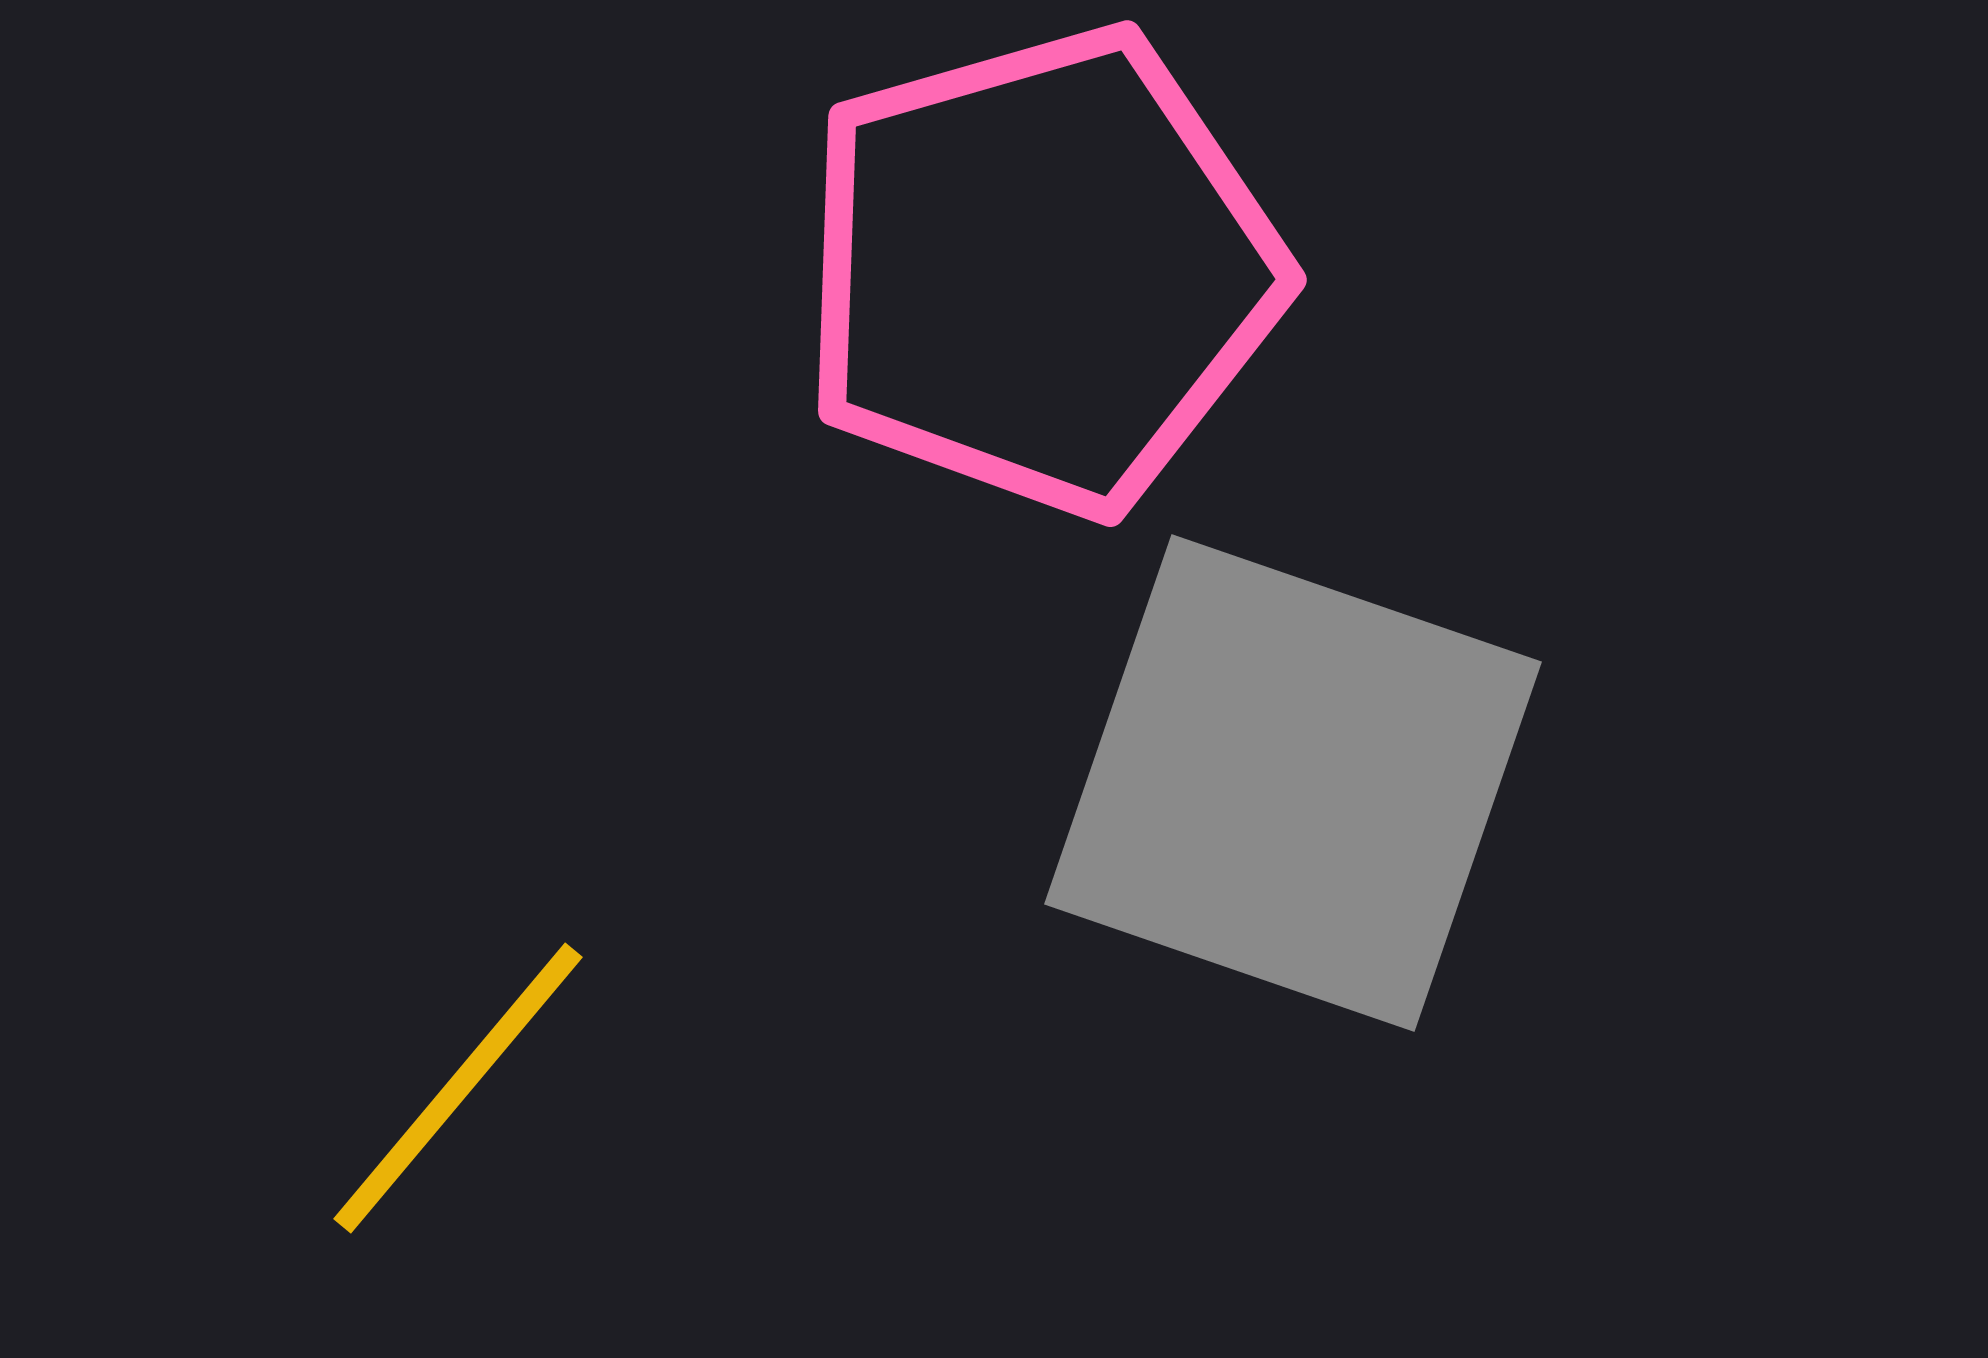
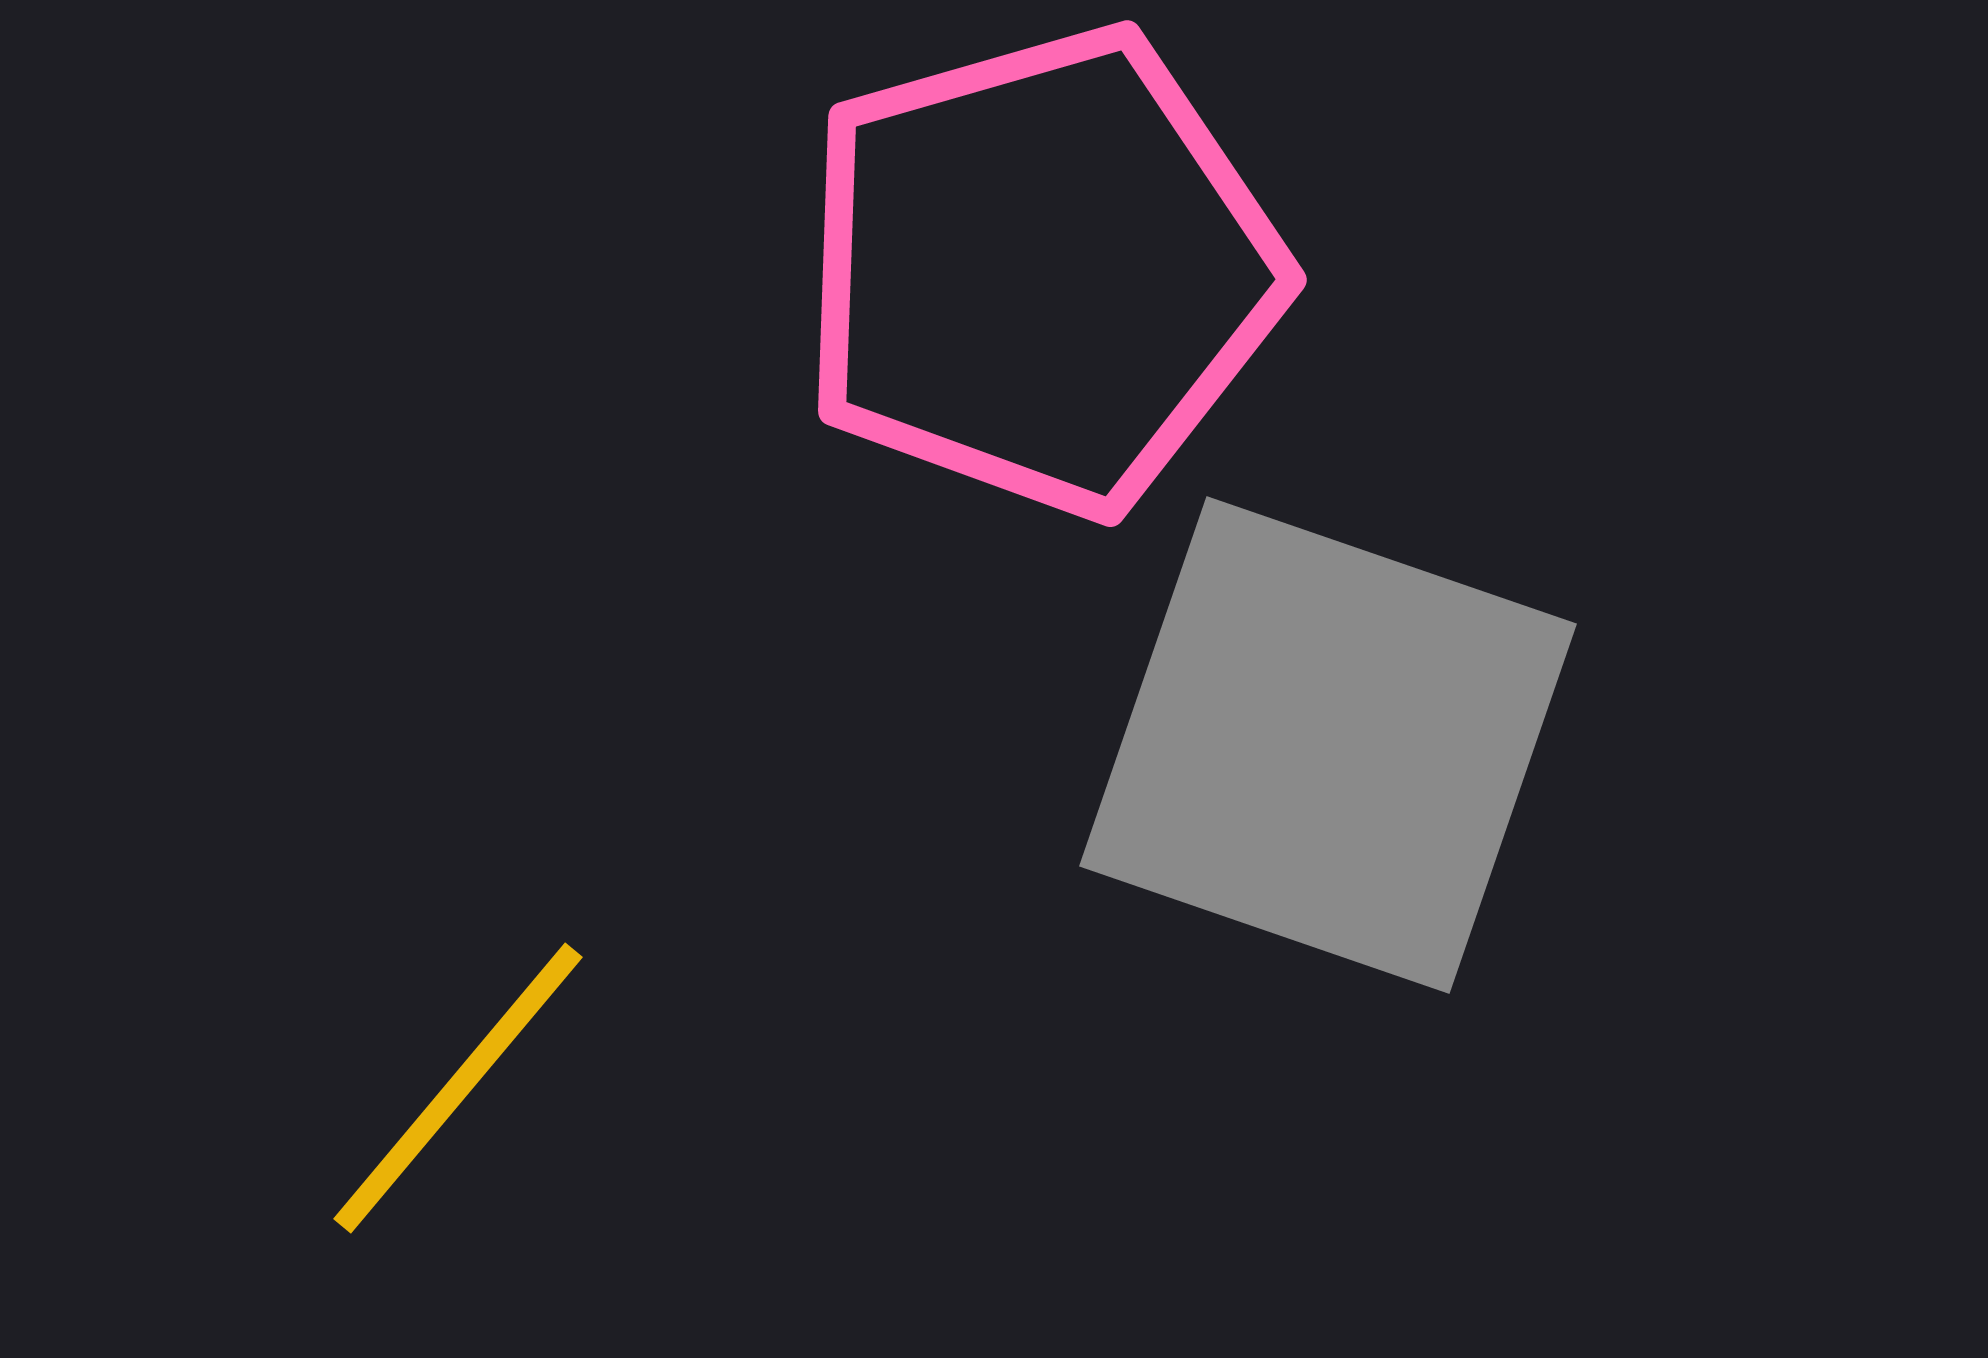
gray square: moved 35 px right, 38 px up
